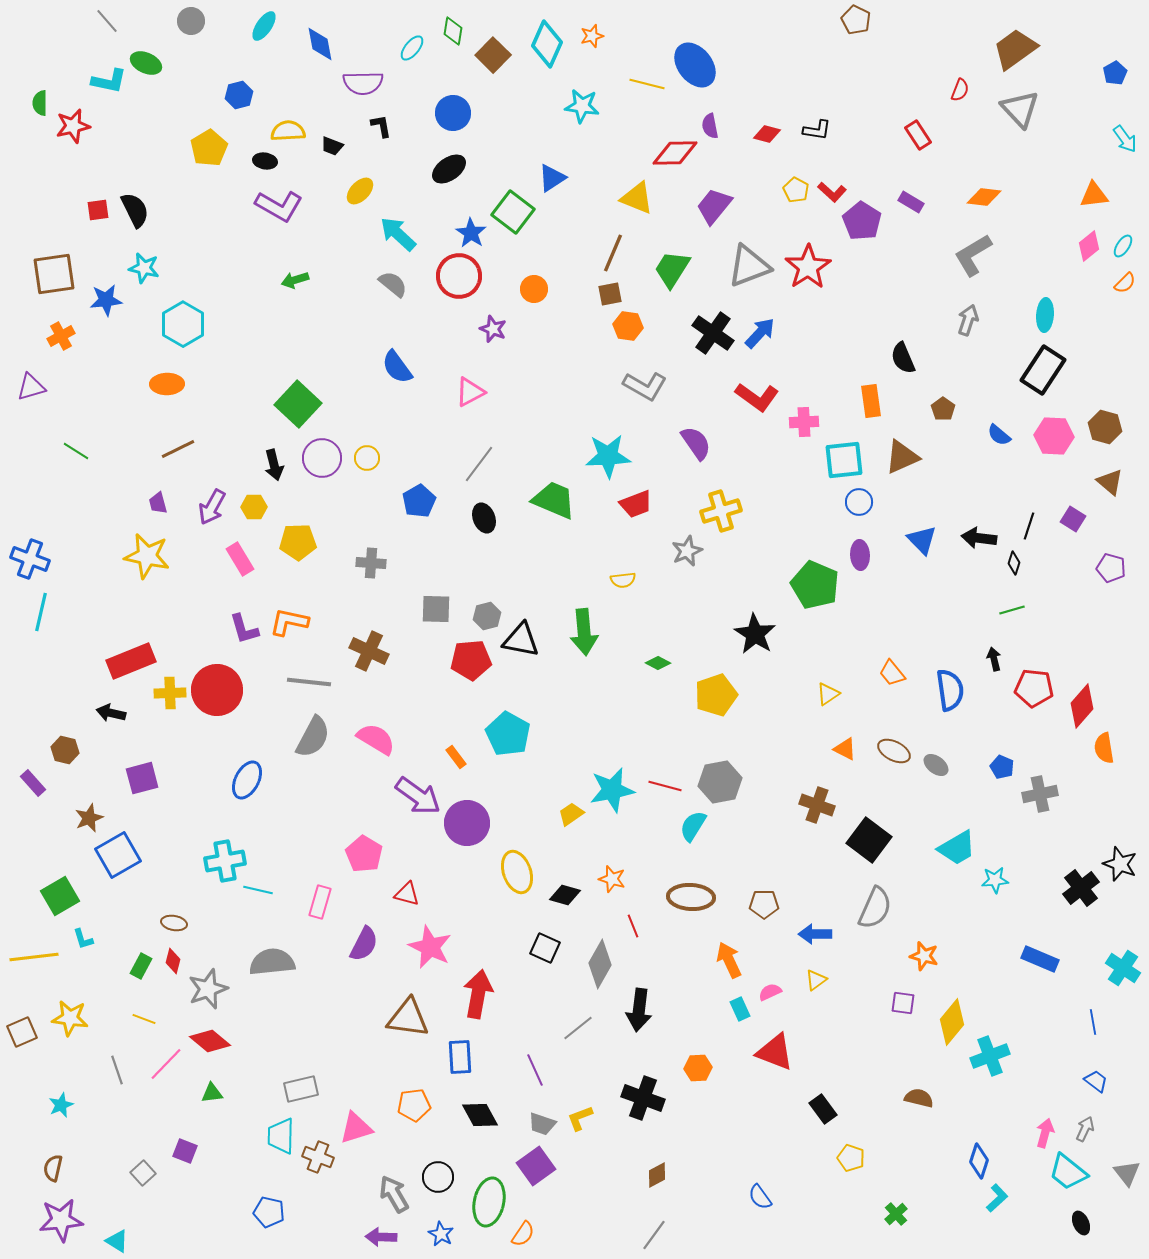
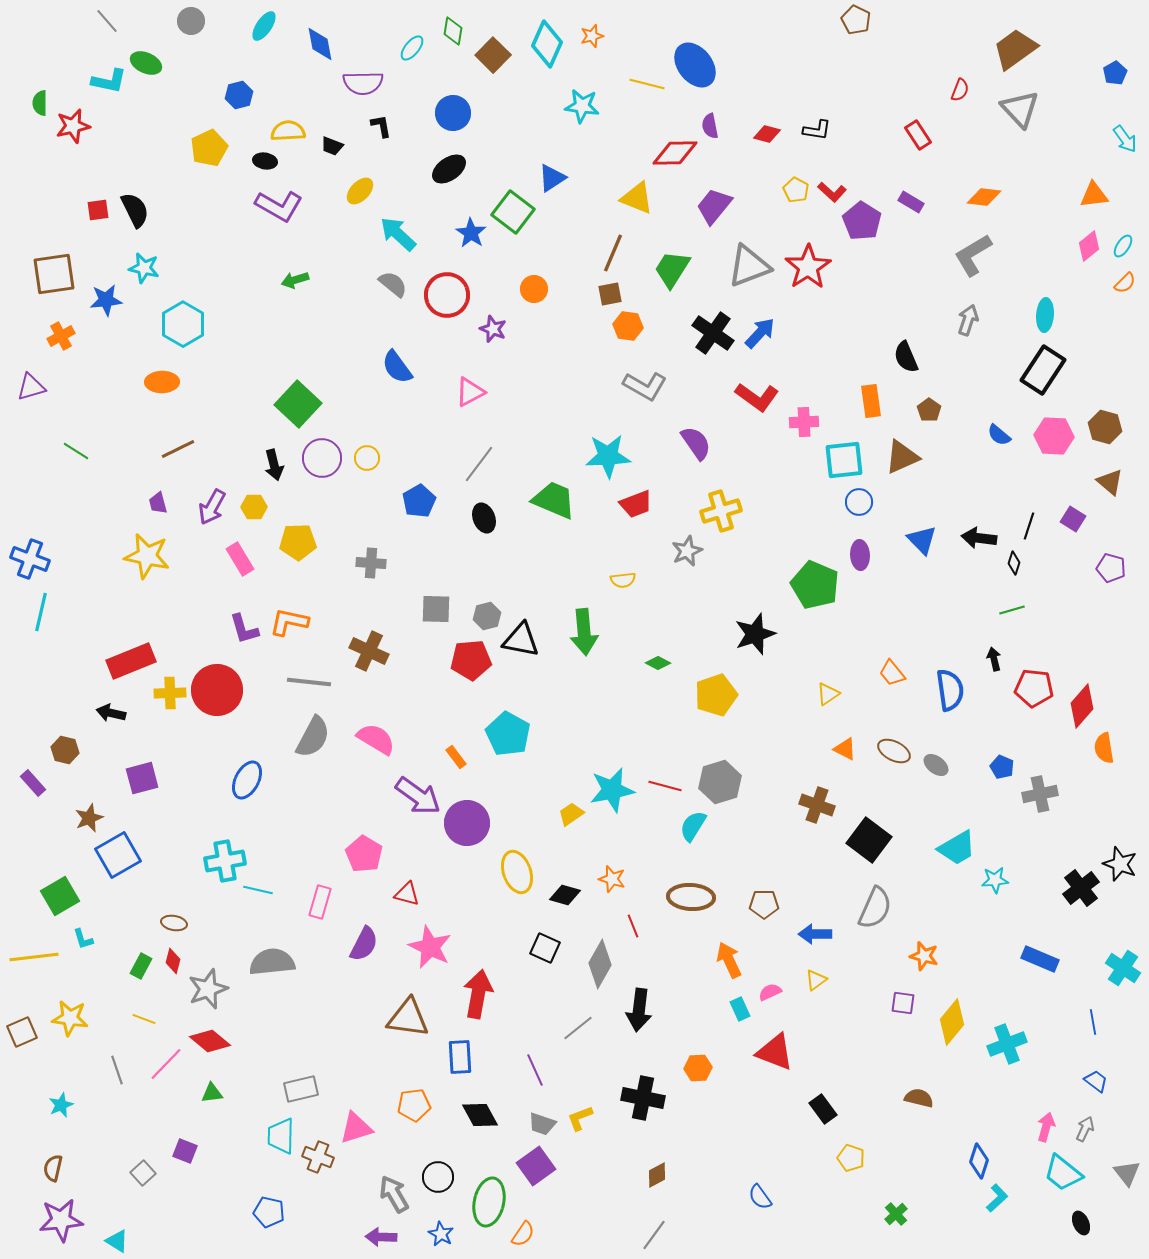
yellow pentagon at (209, 148): rotated 6 degrees clockwise
red circle at (459, 276): moved 12 px left, 19 px down
black semicircle at (903, 358): moved 3 px right, 1 px up
orange ellipse at (167, 384): moved 5 px left, 2 px up
brown pentagon at (943, 409): moved 14 px left, 1 px down
black star at (755, 634): rotated 21 degrees clockwise
gray hexagon at (720, 782): rotated 6 degrees counterclockwise
cyan cross at (990, 1056): moved 17 px right, 12 px up
black cross at (643, 1098): rotated 9 degrees counterclockwise
pink arrow at (1045, 1133): moved 1 px right, 6 px up
cyan trapezoid at (1068, 1172): moved 5 px left, 1 px down
